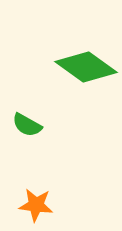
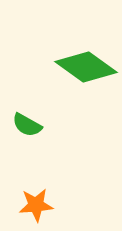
orange star: rotated 12 degrees counterclockwise
